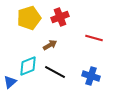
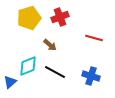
brown arrow: rotated 72 degrees clockwise
